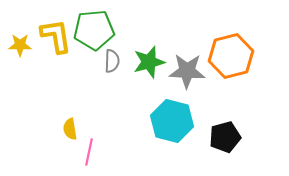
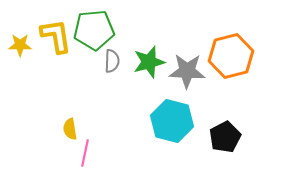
black pentagon: rotated 12 degrees counterclockwise
pink line: moved 4 px left, 1 px down
